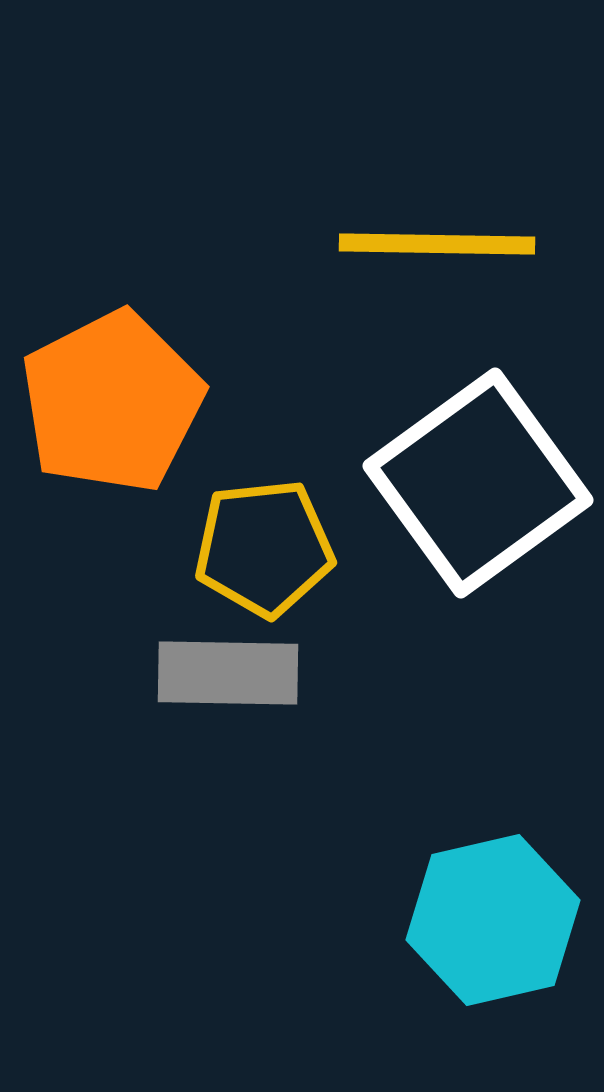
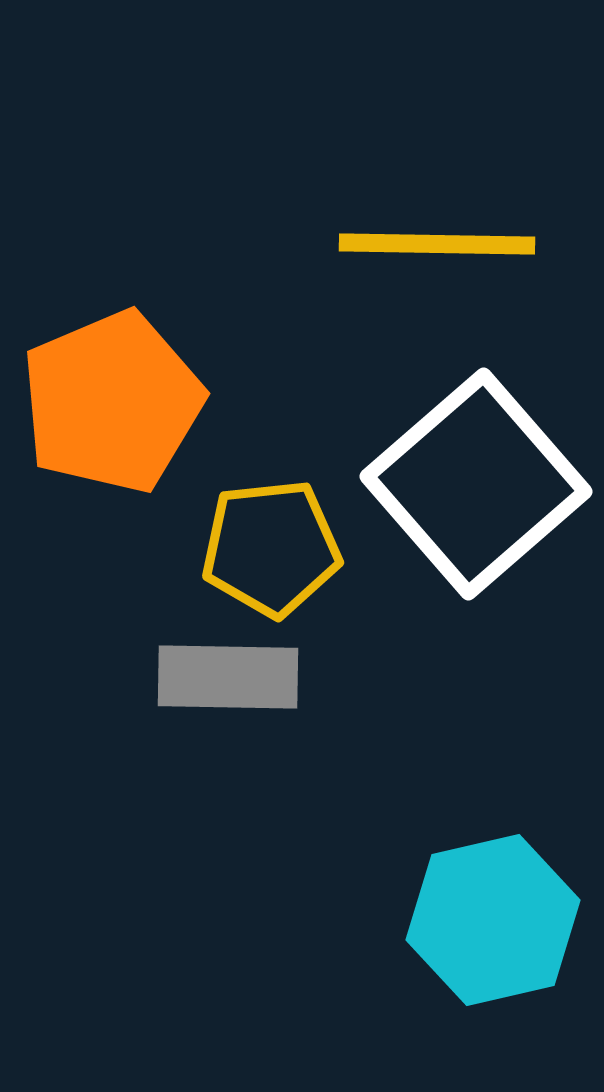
orange pentagon: rotated 4 degrees clockwise
white square: moved 2 px left, 1 px down; rotated 5 degrees counterclockwise
yellow pentagon: moved 7 px right
gray rectangle: moved 4 px down
